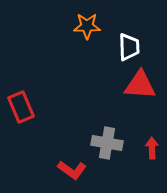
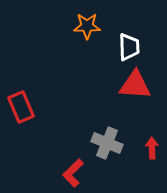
red triangle: moved 5 px left
gray cross: rotated 12 degrees clockwise
red L-shape: moved 1 px right, 3 px down; rotated 100 degrees clockwise
